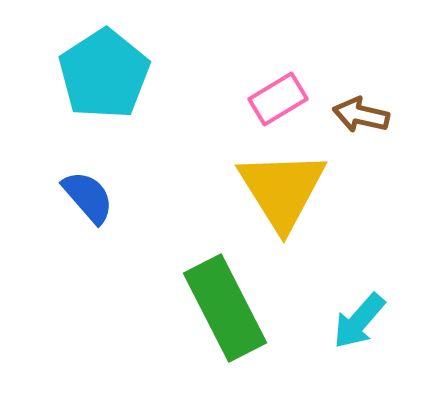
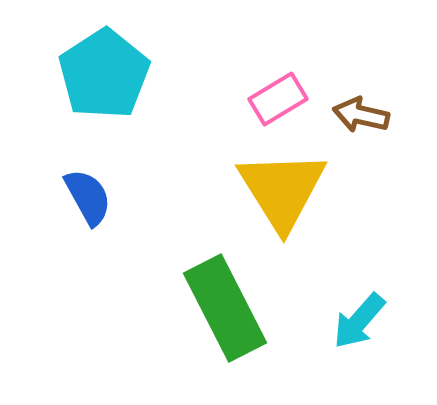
blue semicircle: rotated 12 degrees clockwise
